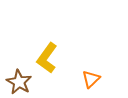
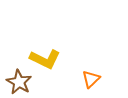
yellow L-shape: moved 2 px left, 1 px down; rotated 100 degrees counterclockwise
